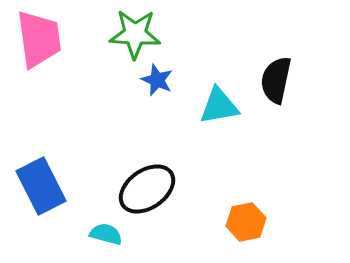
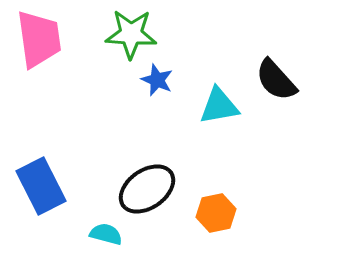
green star: moved 4 px left
black semicircle: rotated 54 degrees counterclockwise
orange hexagon: moved 30 px left, 9 px up
